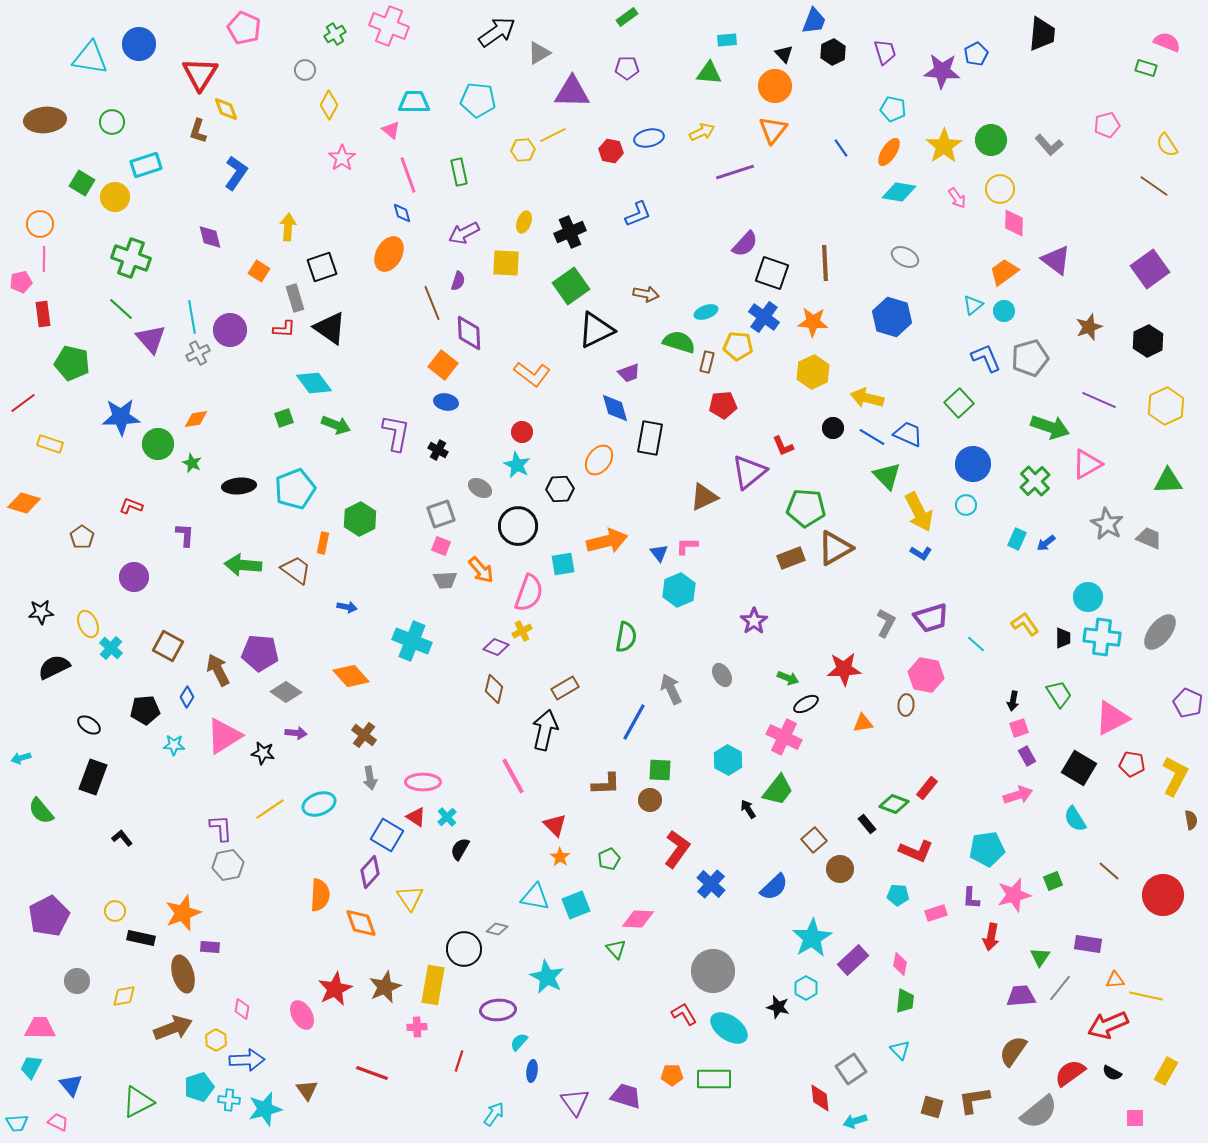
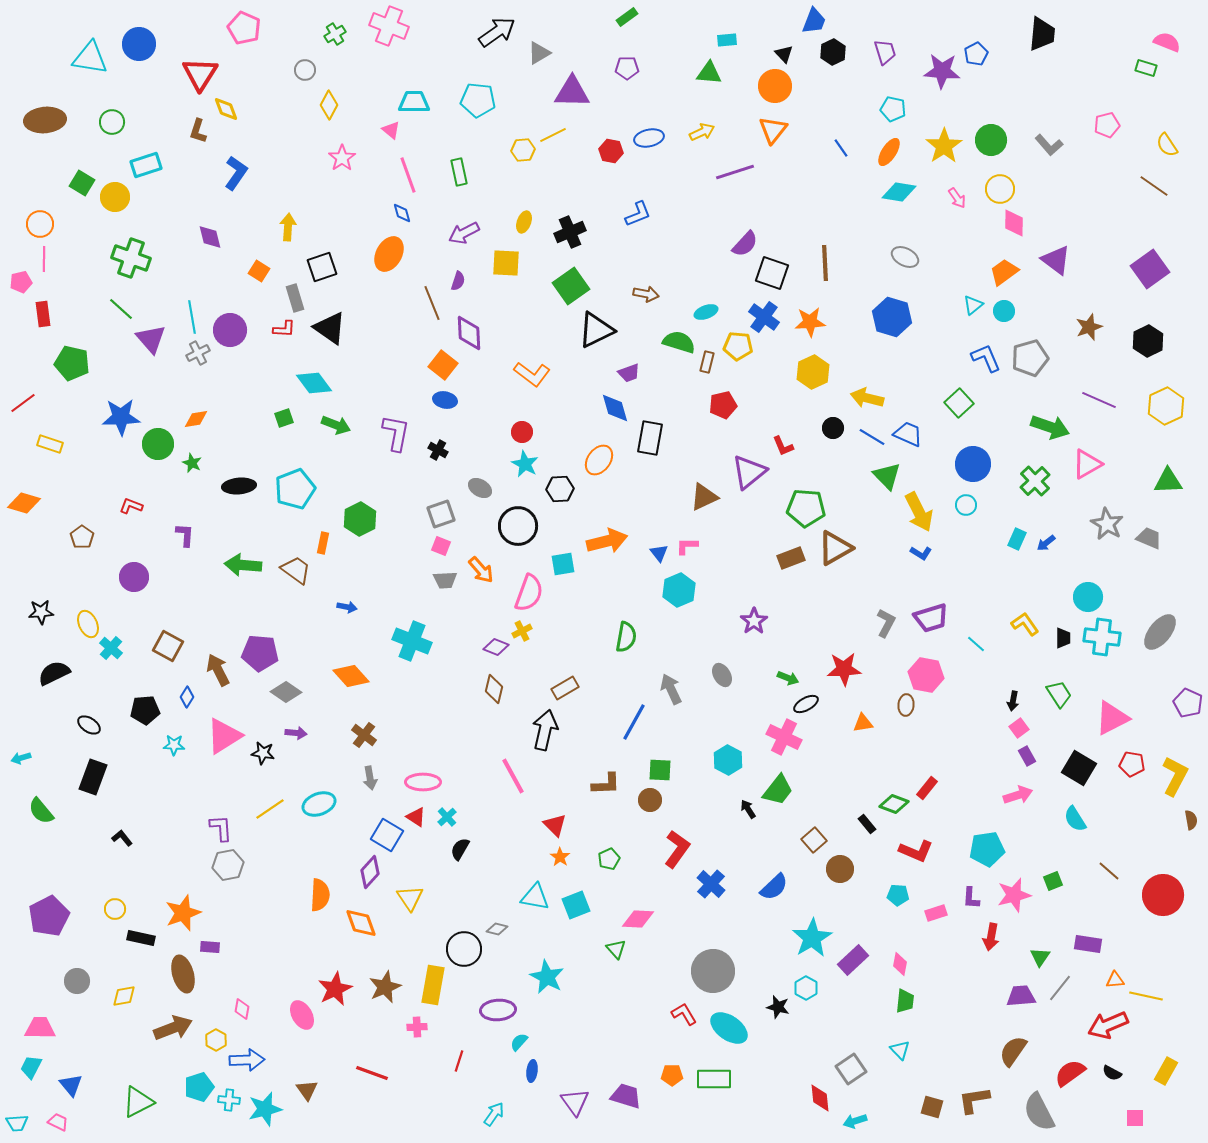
orange star at (813, 322): moved 3 px left; rotated 8 degrees counterclockwise
blue ellipse at (446, 402): moved 1 px left, 2 px up
red pentagon at (723, 405): rotated 8 degrees counterclockwise
cyan star at (517, 465): moved 8 px right, 1 px up
black semicircle at (54, 667): moved 6 px down
pink square at (1019, 728): rotated 18 degrees counterclockwise
yellow circle at (115, 911): moved 2 px up
gray semicircle at (1039, 1112): rotated 102 degrees clockwise
